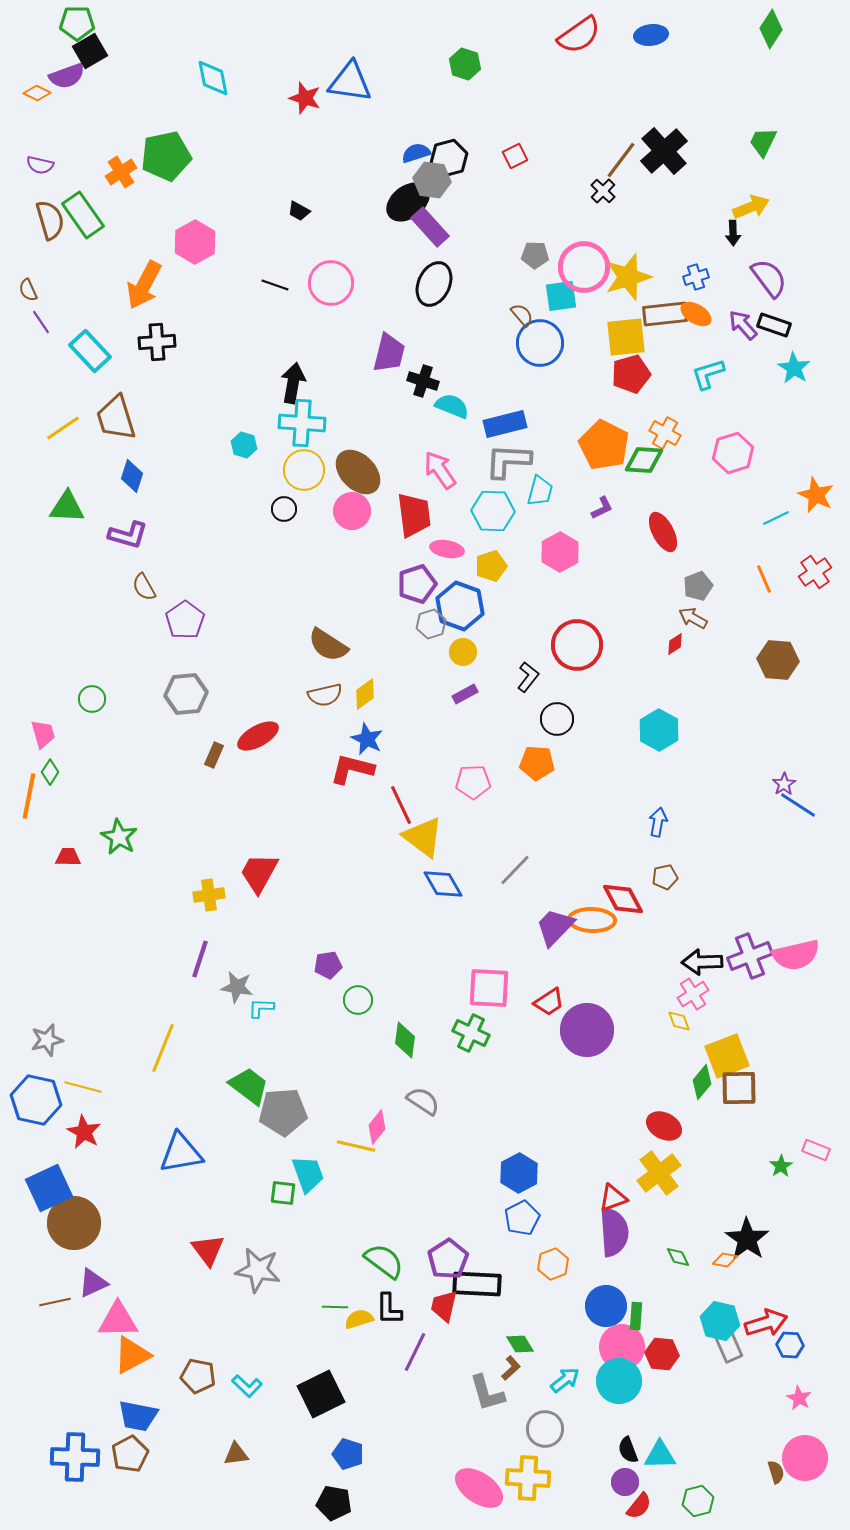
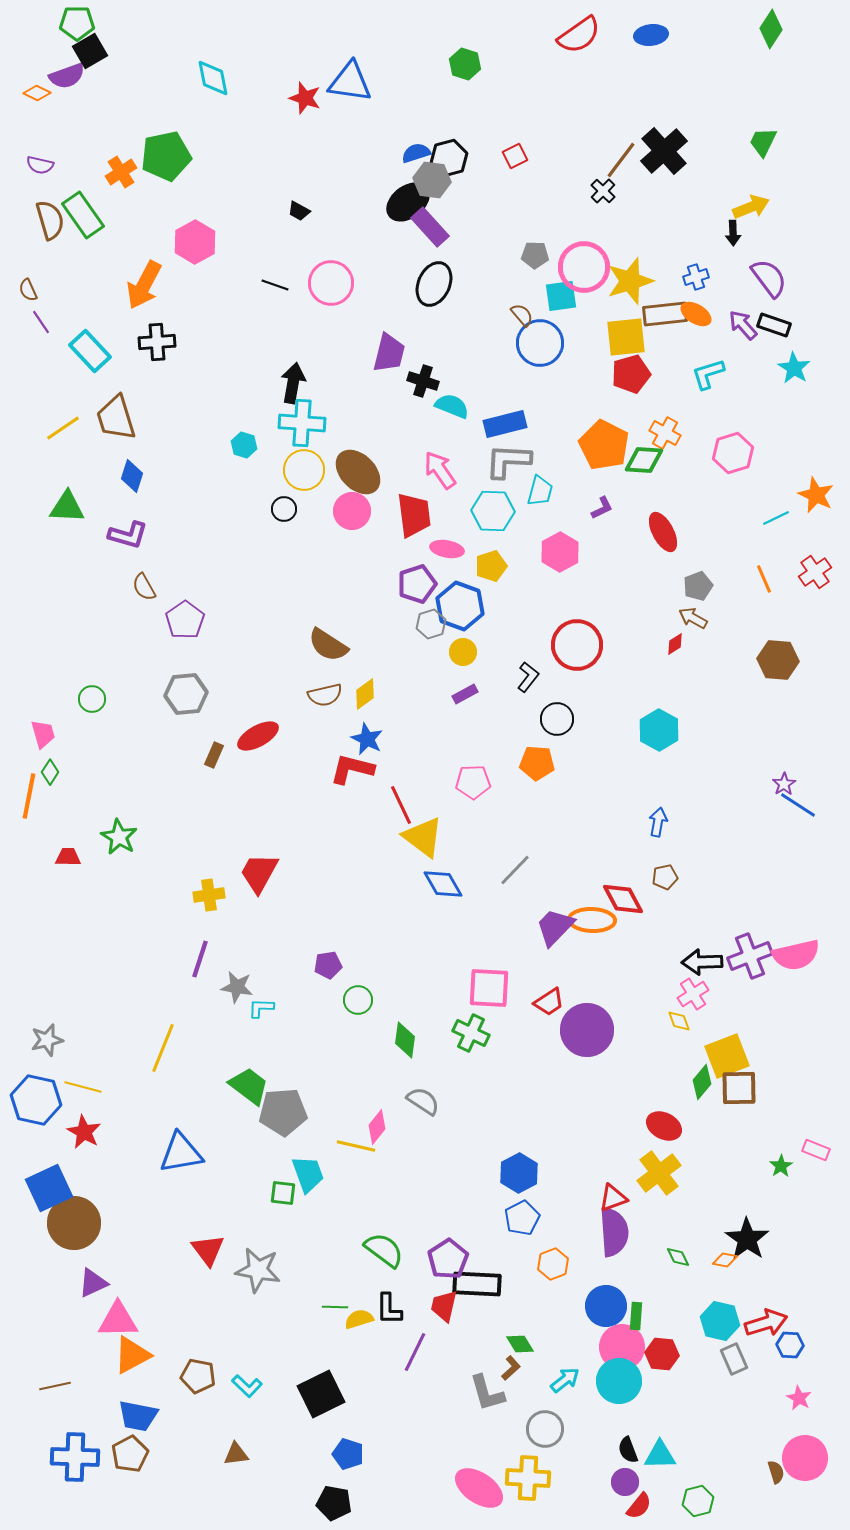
yellow star at (628, 277): moved 2 px right, 4 px down
green semicircle at (384, 1261): moved 11 px up
brown line at (55, 1302): moved 84 px down
gray rectangle at (729, 1347): moved 5 px right, 12 px down
